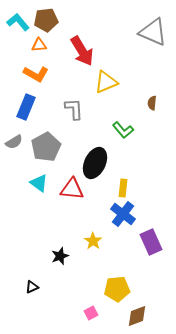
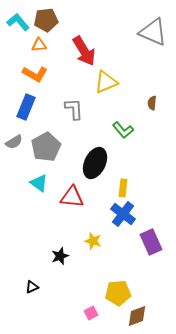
red arrow: moved 2 px right
orange L-shape: moved 1 px left
red triangle: moved 8 px down
yellow star: rotated 18 degrees counterclockwise
yellow pentagon: moved 1 px right, 4 px down
